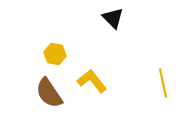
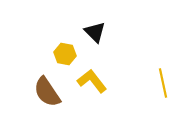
black triangle: moved 18 px left, 14 px down
yellow hexagon: moved 10 px right
brown semicircle: moved 2 px left, 1 px up
